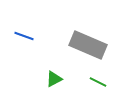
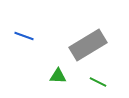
gray rectangle: rotated 54 degrees counterclockwise
green triangle: moved 4 px right, 3 px up; rotated 30 degrees clockwise
